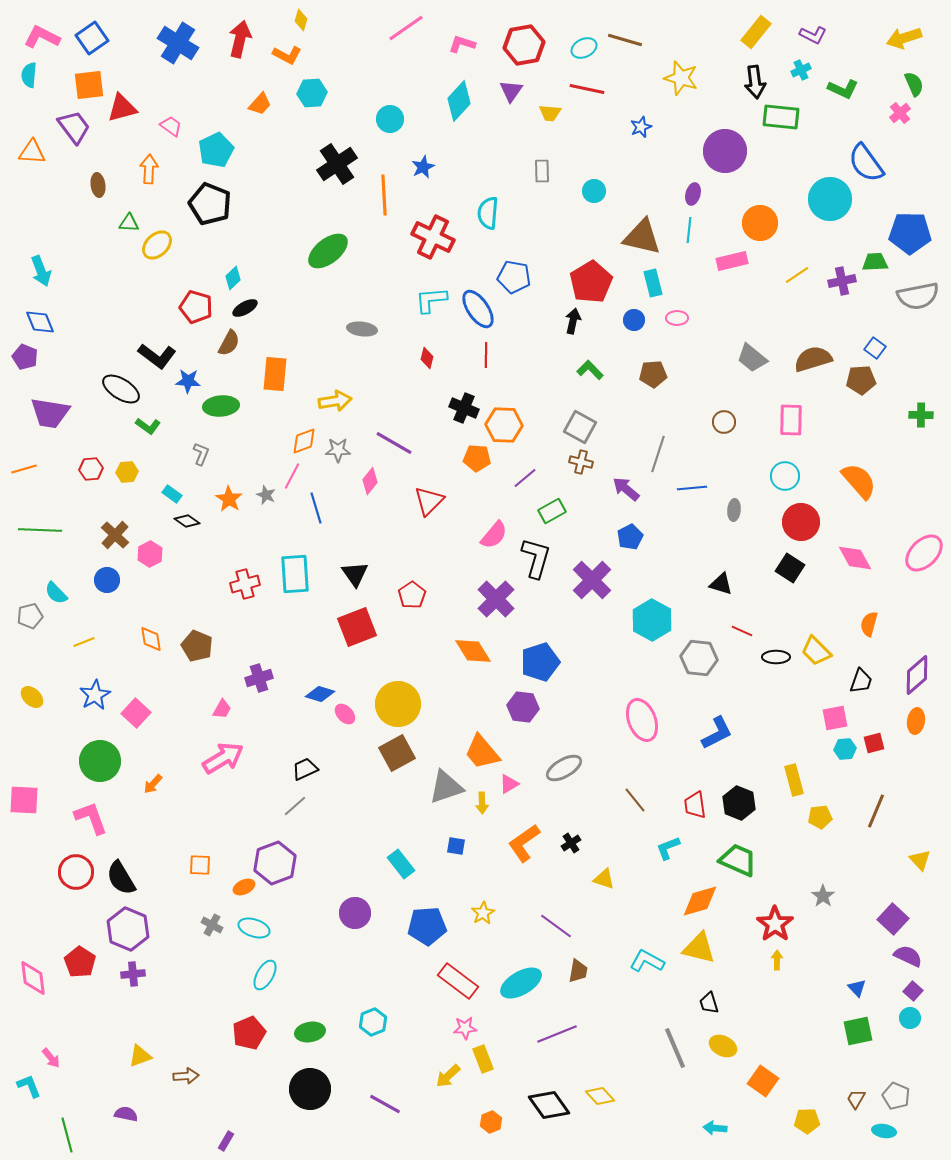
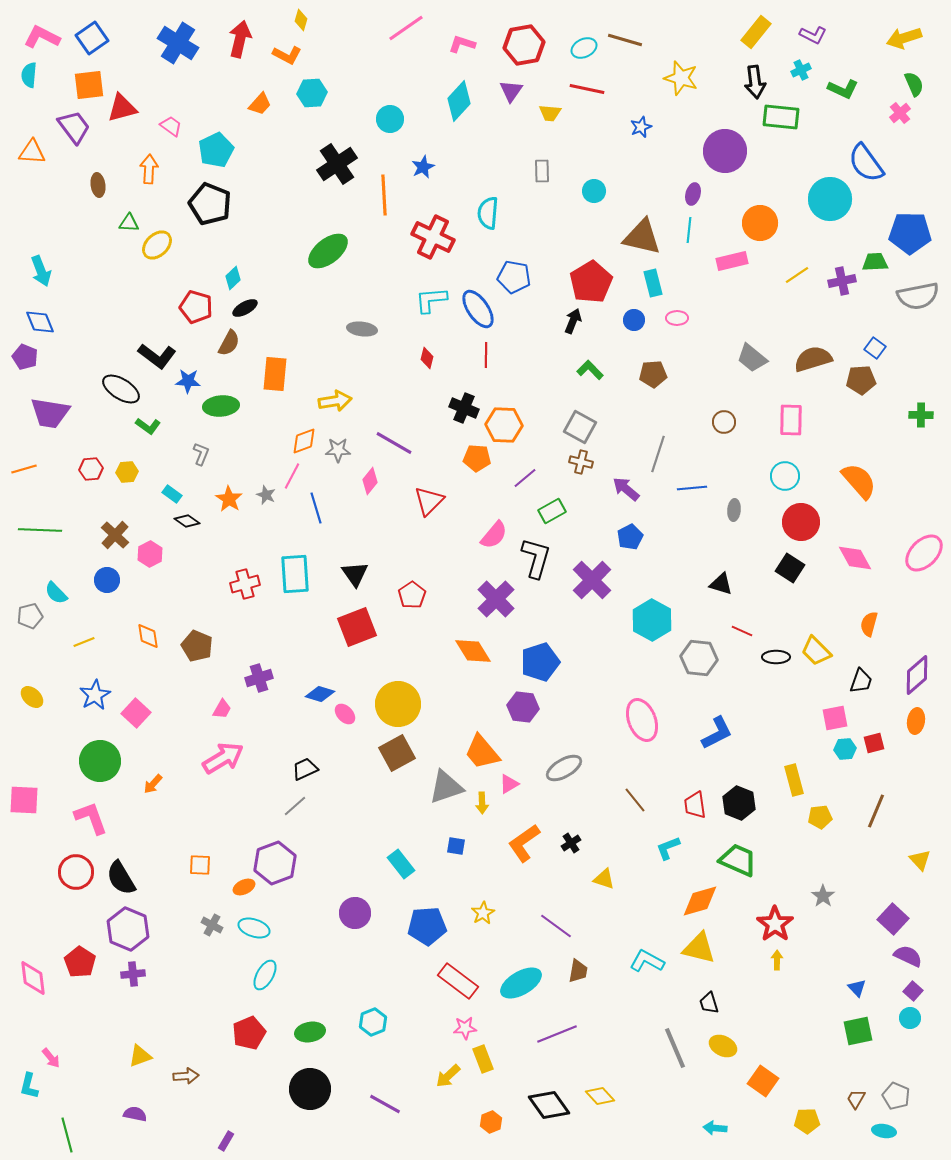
black arrow at (573, 321): rotated 10 degrees clockwise
orange diamond at (151, 639): moved 3 px left, 3 px up
cyan L-shape at (29, 1086): rotated 144 degrees counterclockwise
purple semicircle at (126, 1114): moved 9 px right
